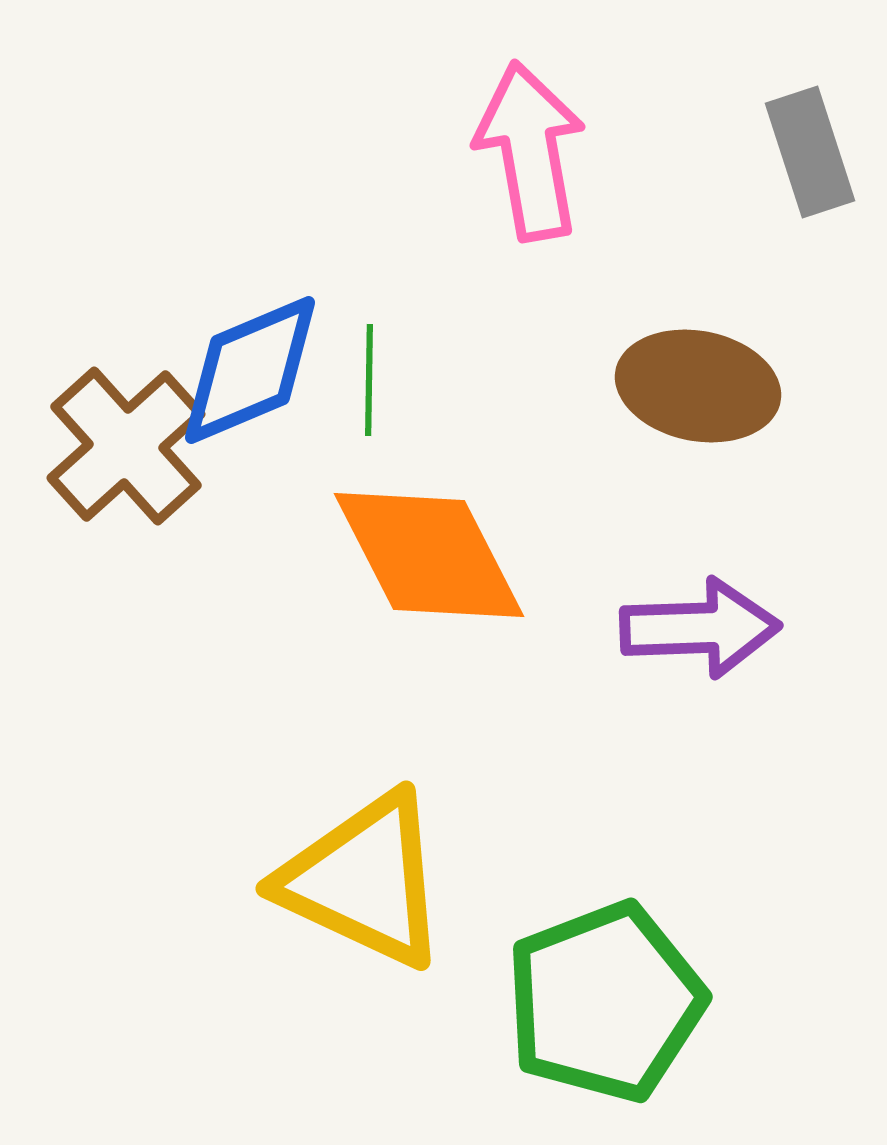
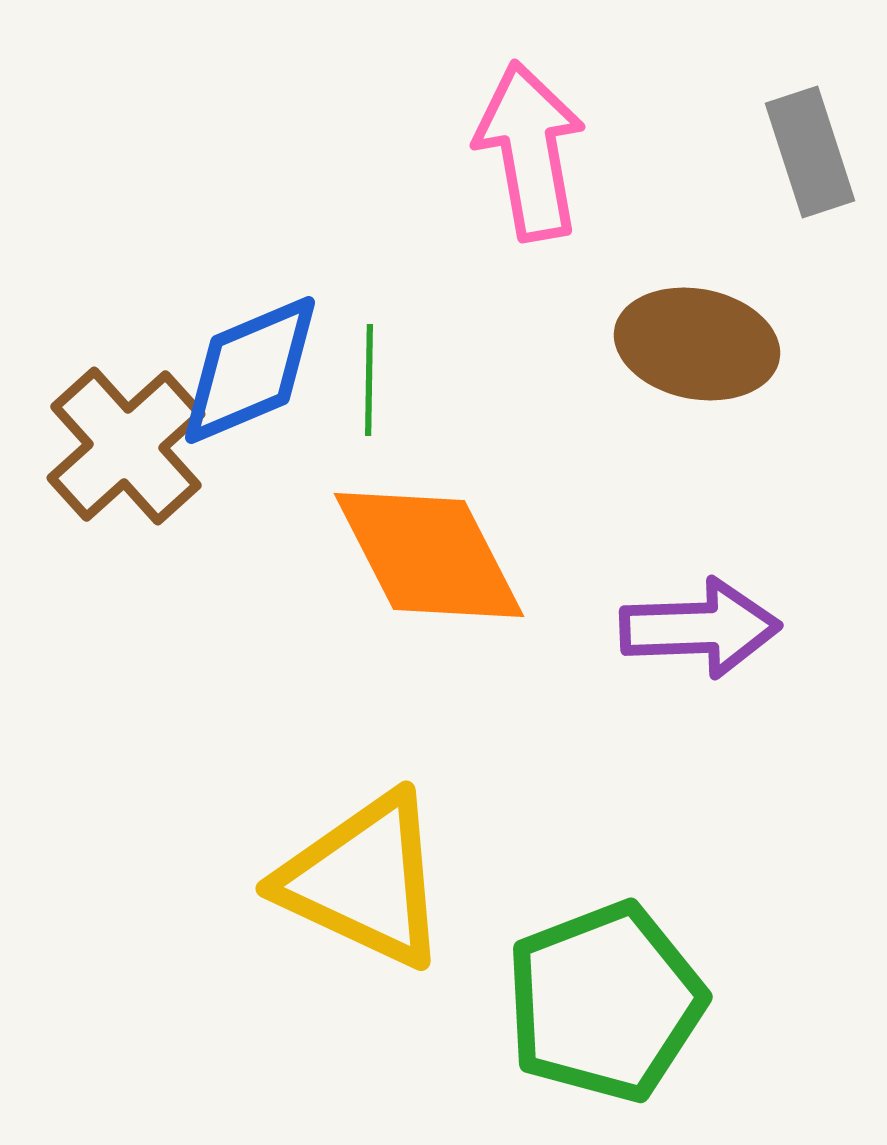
brown ellipse: moved 1 px left, 42 px up
